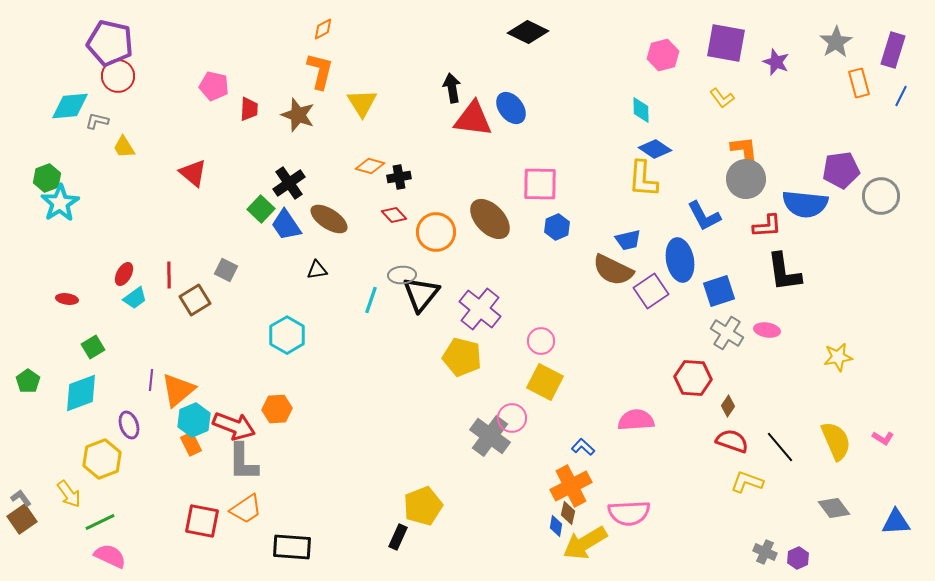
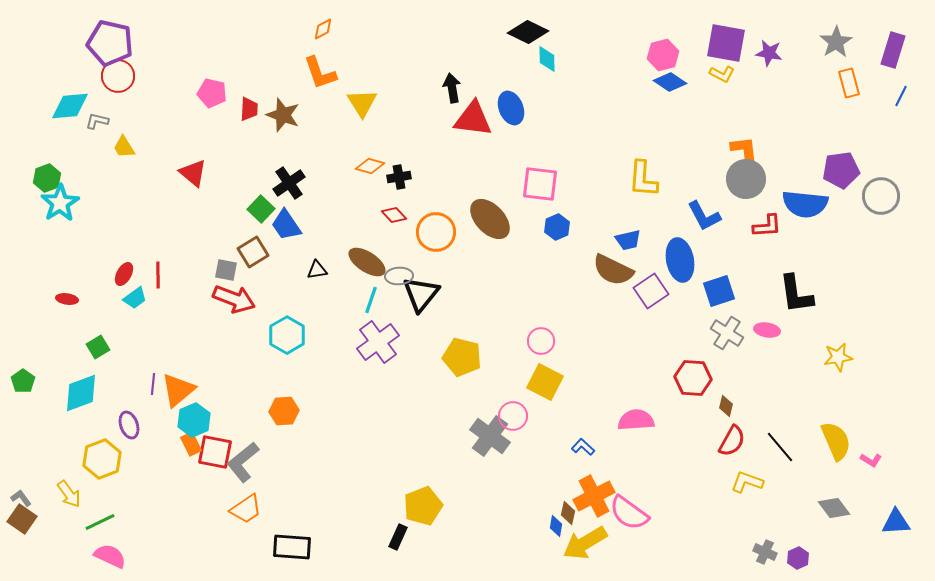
purple star at (776, 62): moved 7 px left, 9 px up; rotated 12 degrees counterclockwise
orange L-shape at (320, 71): moved 2 px down; rotated 147 degrees clockwise
orange rectangle at (859, 83): moved 10 px left
pink pentagon at (214, 86): moved 2 px left, 7 px down
yellow L-shape at (722, 98): moved 24 px up; rotated 25 degrees counterclockwise
blue ellipse at (511, 108): rotated 16 degrees clockwise
cyan diamond at (641, 110): moved 94 px left, 51 px up
brown star at (298, 115): moved 15 px left
blue diamond at (655, 149): moved 15 px right, 67 px up
pink square at (540, 184): rotated 6 degrees clockwise
brown ellipse at (329, 219): moved 38 px right, 43 px down
gray square at (226, 270): rotated 15 degrees counterclockwise
black L-shape at (784, 272): moved 12 px right, 22 px down
red line at (169, 275): moved 11 px left
gray ellipse at (402, 275): moved 3 px left, 1 px down
brown square at (195, 300): moved 58 px right, 48 px up
purple cross at (480, 309): moved 102 px left, 33 px down; rotated 15 degrees clockwise
green square at (93, 347): moved 5 px right
purple line at (151, 380): moved 2 px right, 4 px down
green pentagon at (28, 381): moved 5 px left
brown diamond at (728, 406): moved 2 px left; rotated 20 degrees counterclockwise
orange hexagon at (277, 409): moved 7 px right, 2 px down
pink circle at (512, 418): moved 1 px right, 2 px up
red arrow at (234, 426): moved 127 px up
pink L-shape at (883, 438): moved 12 px left, 22 px down
red semicircle at (732, 441): rotated 100 degrees clockwise
gray L-shape at (243, 462): rotated 51 degrees clockwise
orange cross at (571, 486): moved 23 px right, 10 px down
pink semicircle at (629, 513): rotated 39 degrees clockwise
brown square at (22, 519): rotated 20 degrees counterclockwise
red square at (202, 521): moved 13 px right, 69 px up
